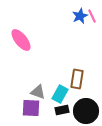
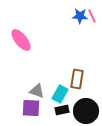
blue star: rotated 28 degrees clockwise
gray triangle: moved 1 px left, 1 px up
